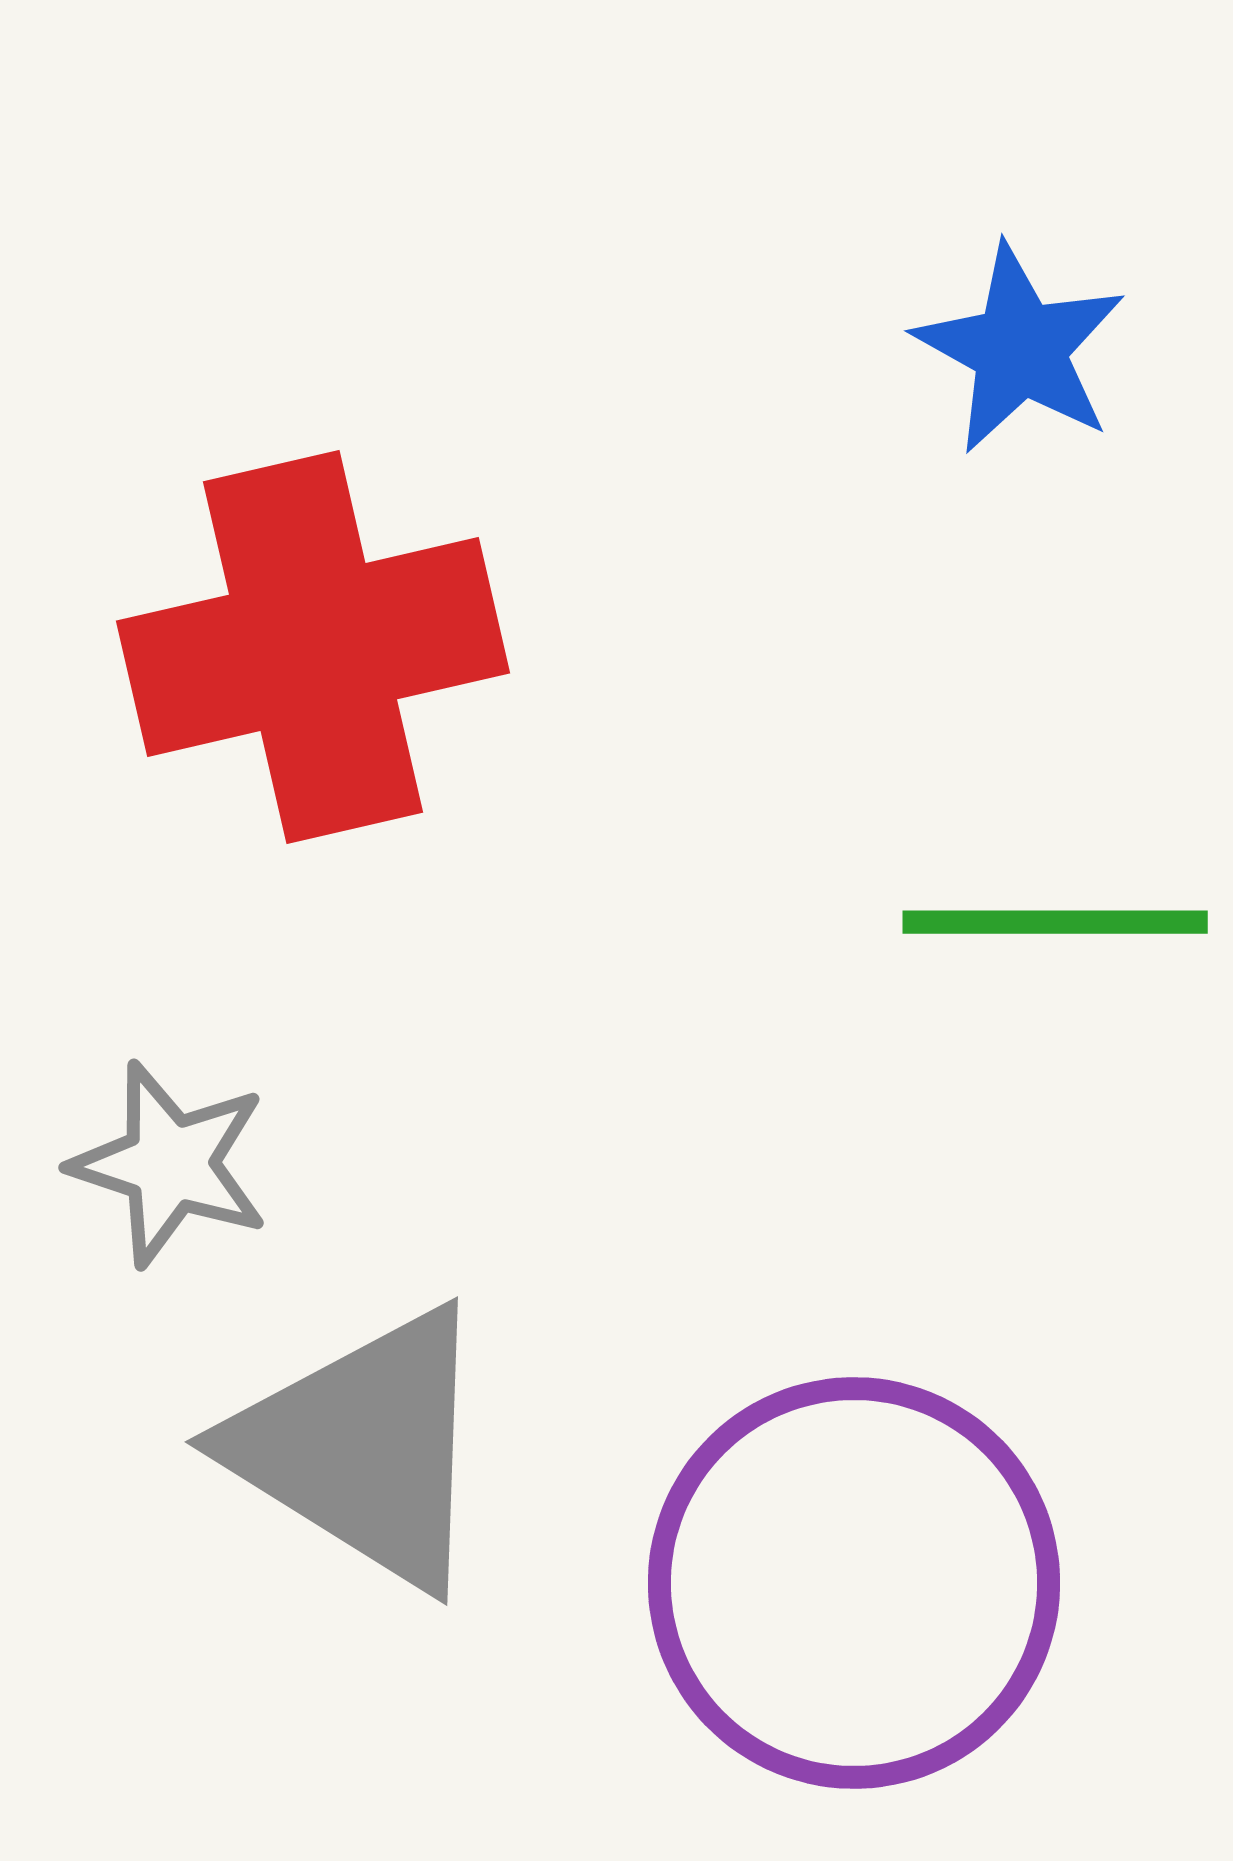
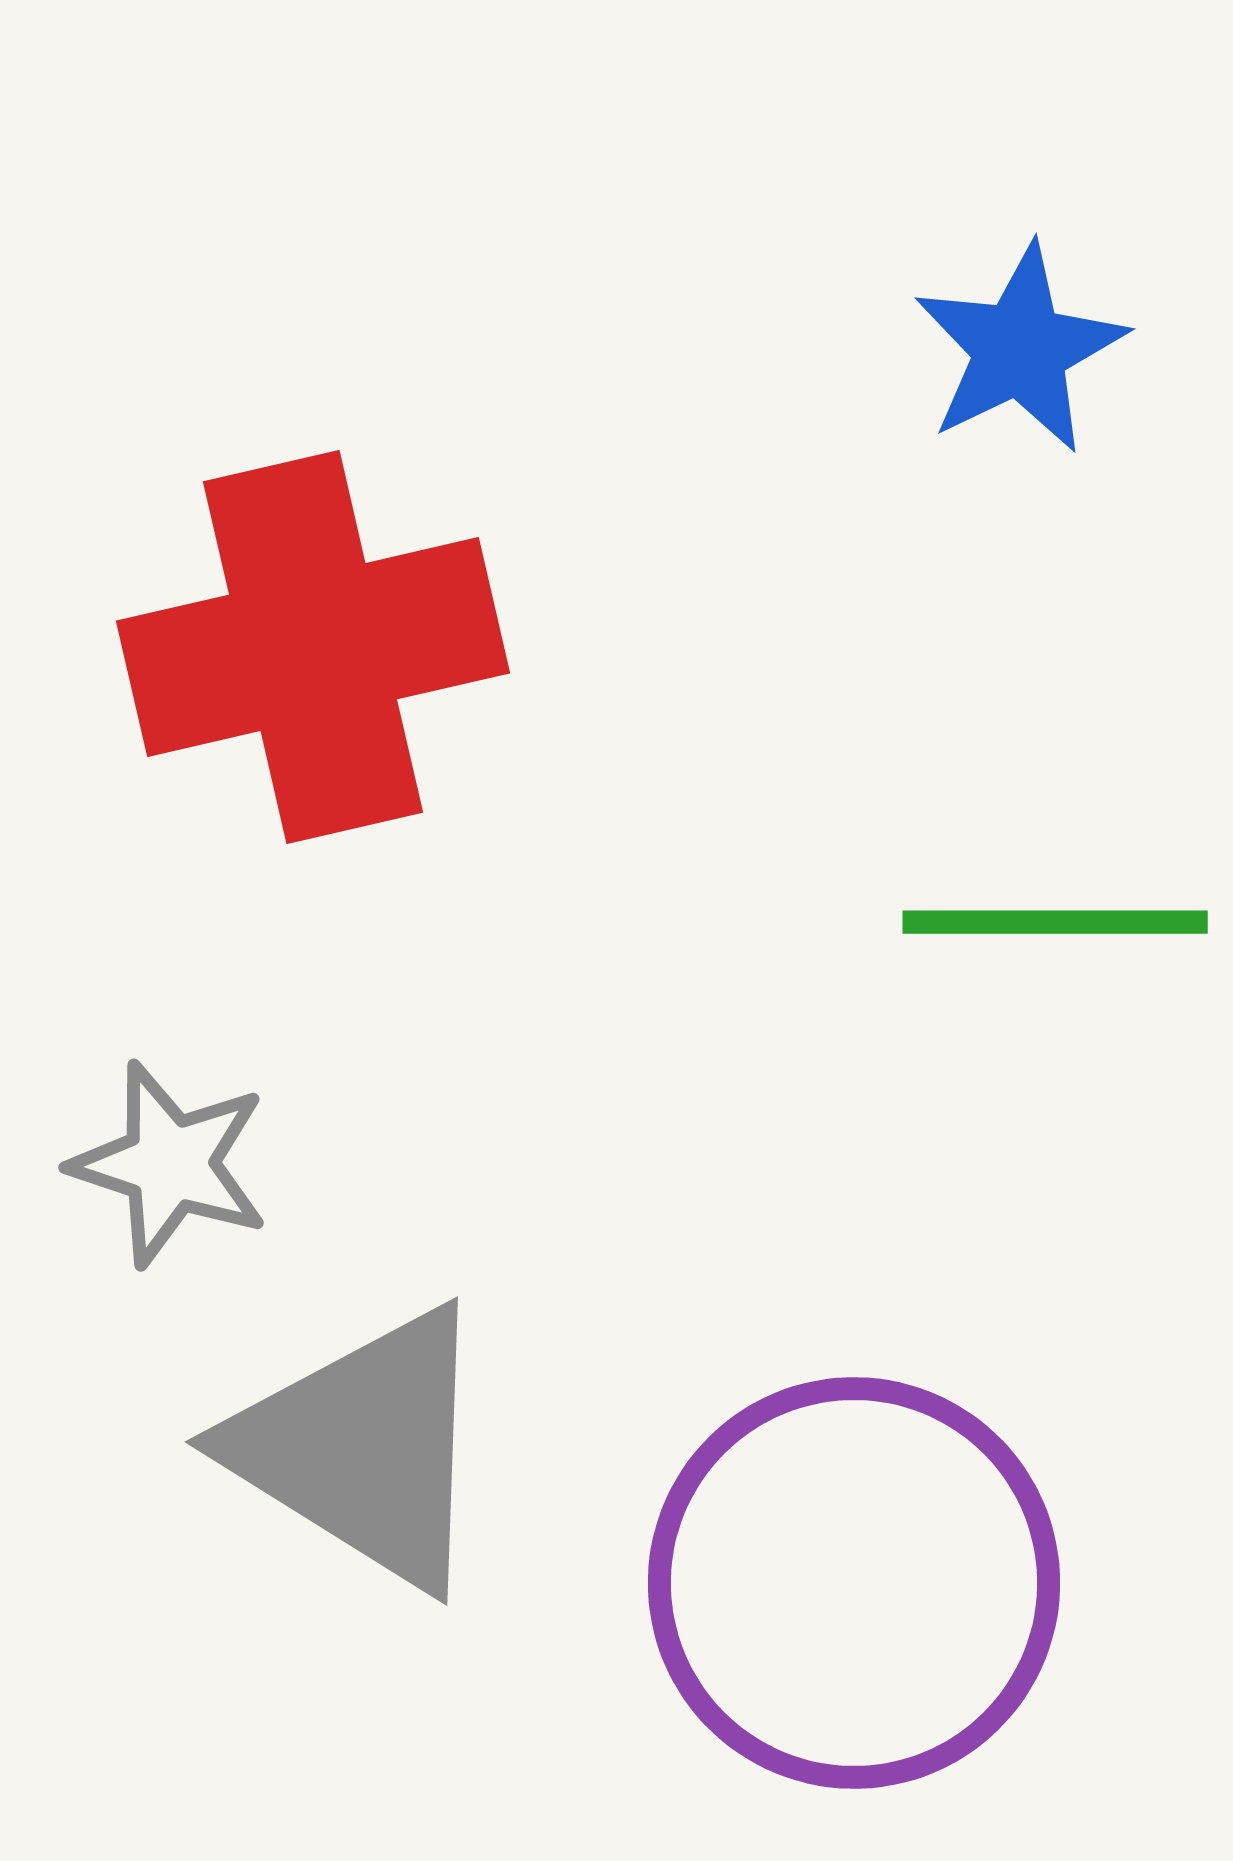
blue star: rotated 17 degrees clockwise
